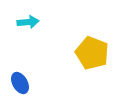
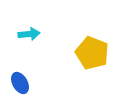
cyan arrow: moved 1 px right, 12 px down
